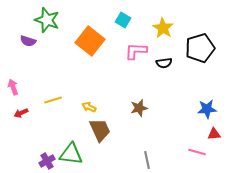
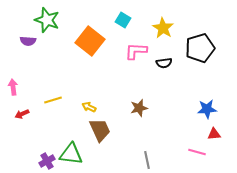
purple semicircle: rotated 14 degrees counterclockwise
pink arrow: rotated 14 degrees clockwise
red arrow: moved 1 px right, 1 px down
